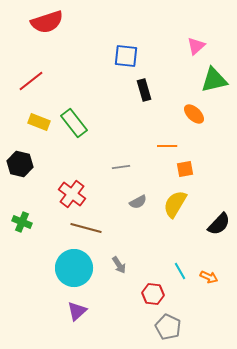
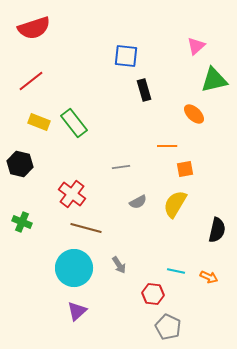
red semicircle: moved 13 px left, 6 px down
black semicircle: moved 2 px left, 6 px down; rotated 30 degrees counterclockwise
cyan line: moved 4 px left; rotated 48 degrees counterclockwise
